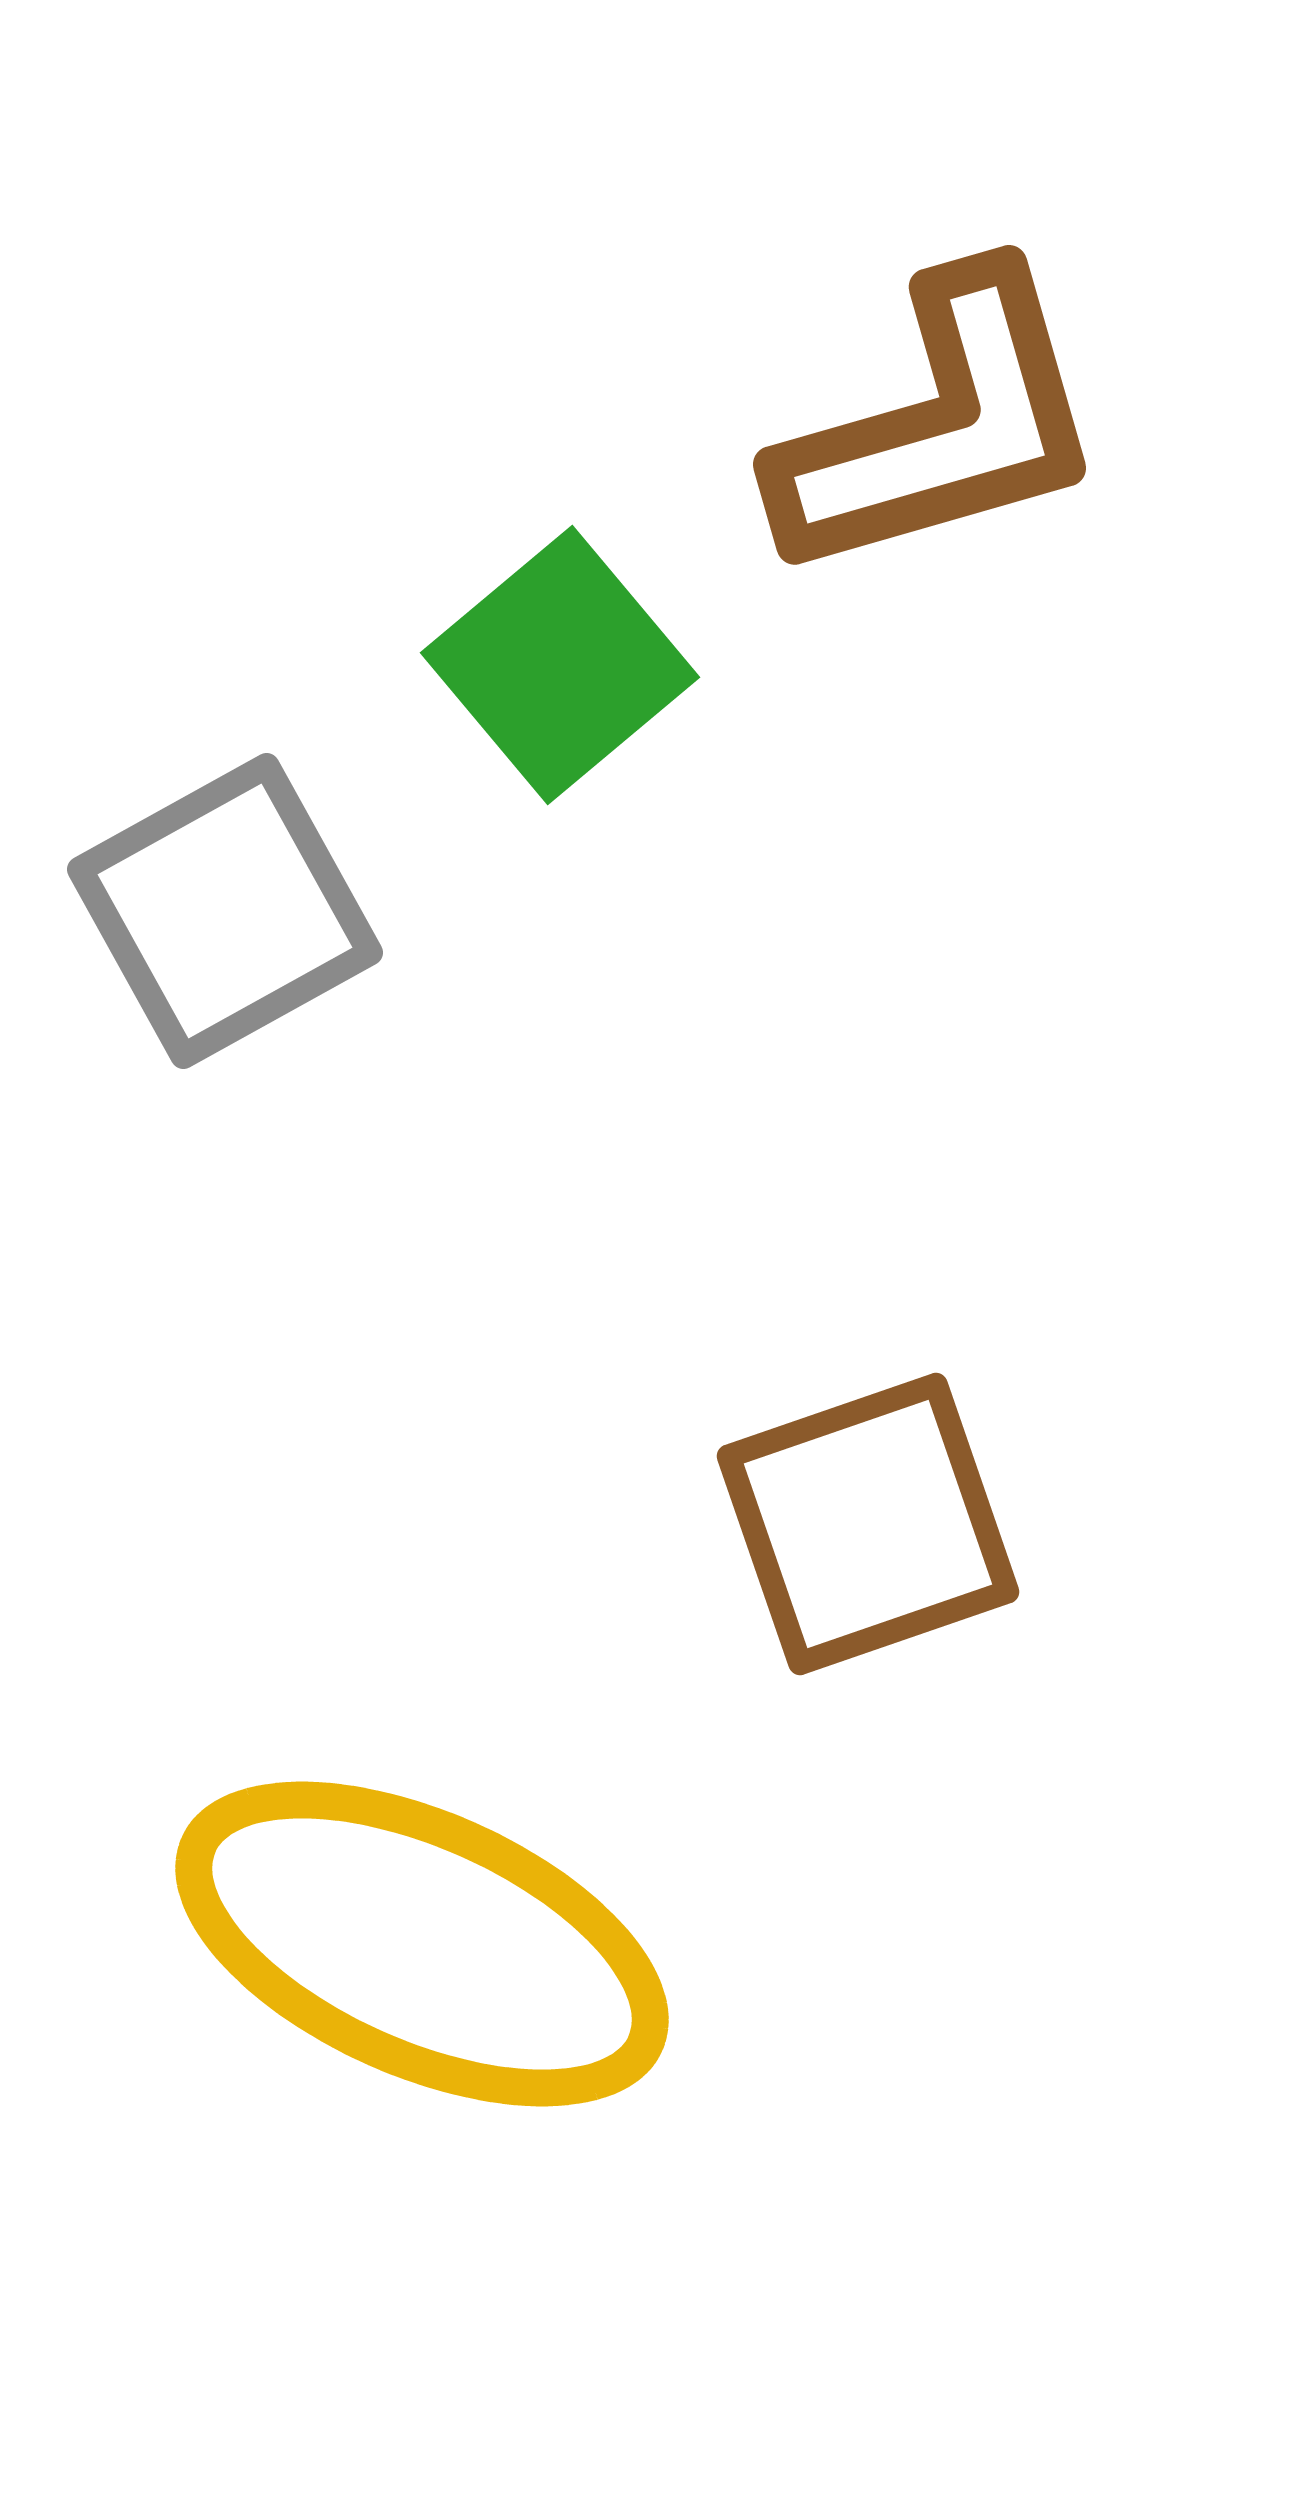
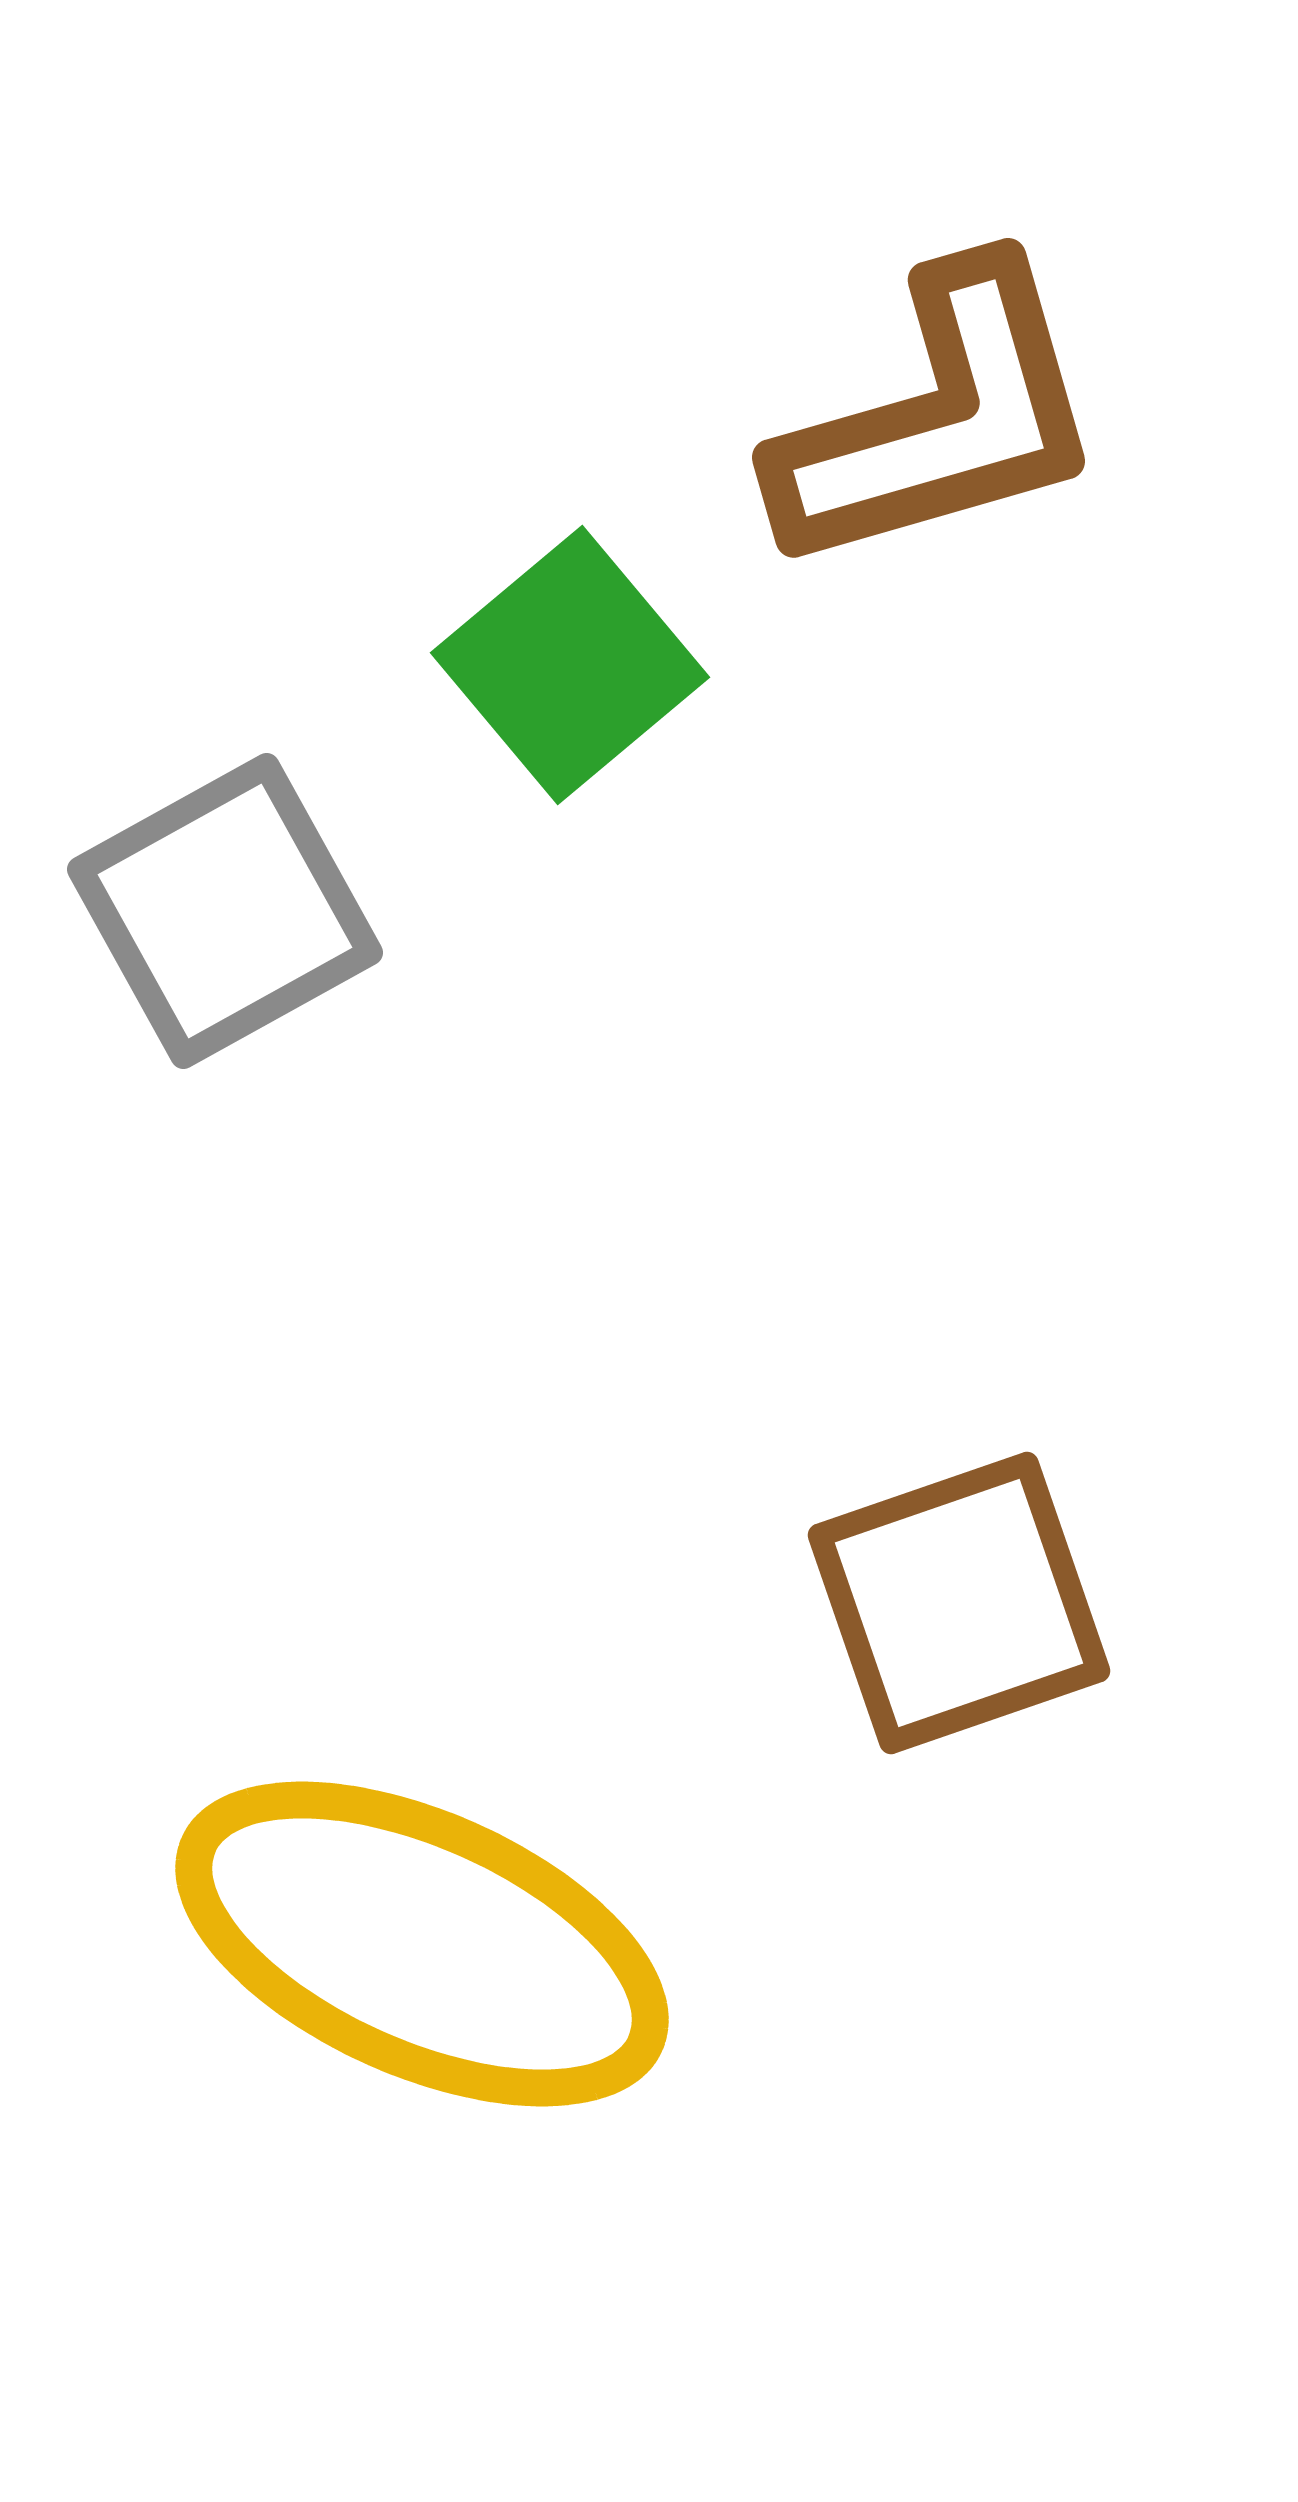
brown L-shape: moved 1 px left, 7 px up
green square: moved 10 px right
brown square: moved 91 px right, 79 px down
